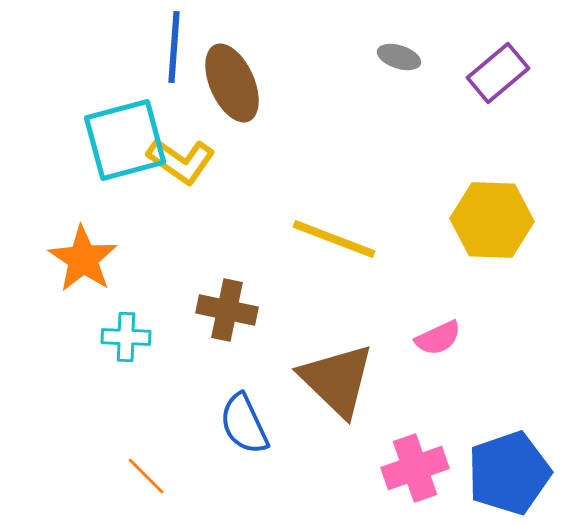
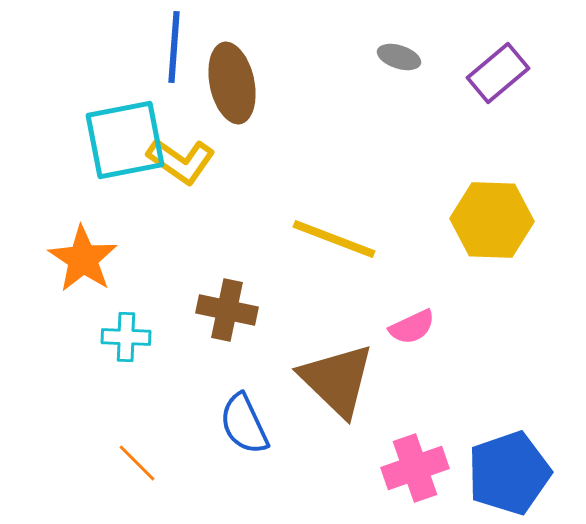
brown ellipse: rotated 12 degrees clockwise
cyan square: rotated 4 degrees clockwise
pink semicircle: moved 26 px left, 11 px up
orange line: moved 9 px left, 13 px up
